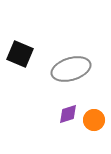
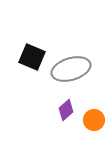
black square: moved 12 px right, 3 px down
purple diamond: moved 2 px left, 4 px up; rotated 25 degrees counterclockwise
